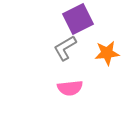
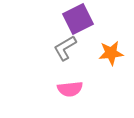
orange star: moved 4 px right
pink semicircle: moved 1 px down
